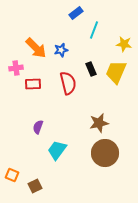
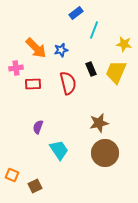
cyan trapezoid: moved 2 px right; rotated 110 degrees clockwise
